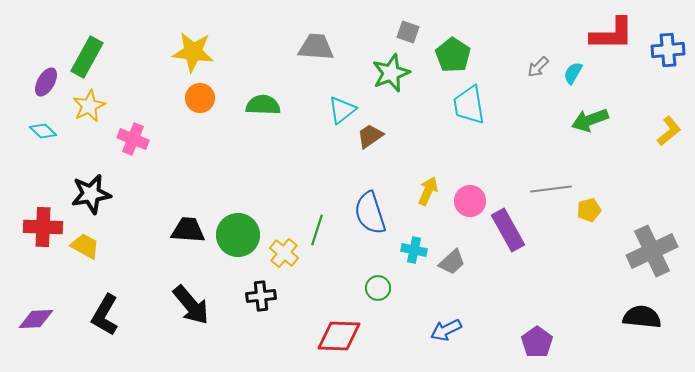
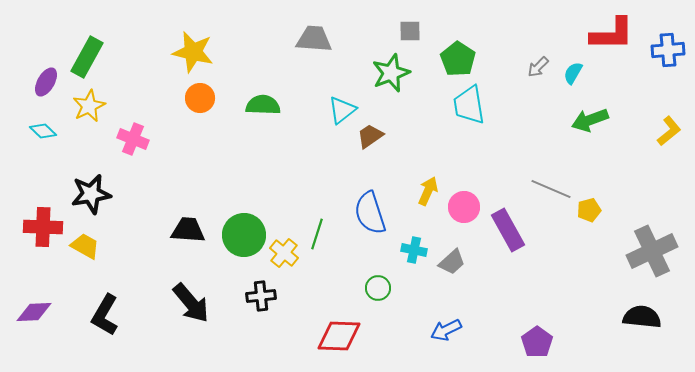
gray square at (408, 32): moved 2 px right, 1 px up; rotated 20 degrees counterclockwise
gray trapezoid at (316, 47): moved 2 px left, 8 px up
yellow star at (193, 52): rotated 6 degrees clockwise
green pentagon at (453, 55): moved 5 px right, 4 px down
gray line at (551, 189): rotated 30 degrees clockwise
pink circle at (470, 201): moved 6 px left, 6 px down
green line at (317, 230): moved 4 px down
green circle at (238, 235): moved 6 px right
black arrow at (191, 305): moved 2 px up
purple diamond at (36, 319): moved 2 px left, 7 px up
